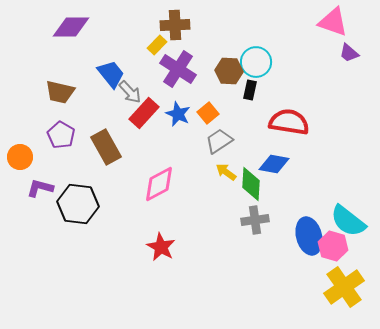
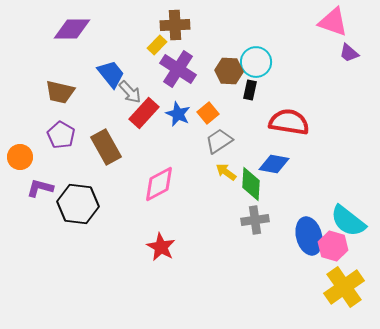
purple diamond: moved 1 px right, 2 px down
